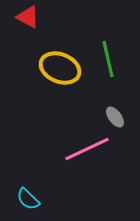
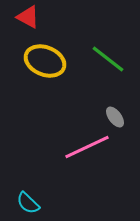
green line: rotated 39 degrees counterclockwise
yellow ellipse: moved 15 px left, 7 px up
pink line: moved 2 px up
cyan semicircle: moved 4 px down
